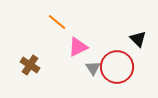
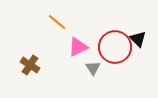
red circle: moved 2 px left, 20 px up
